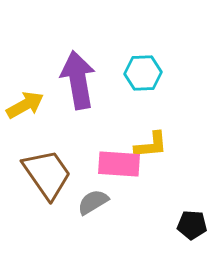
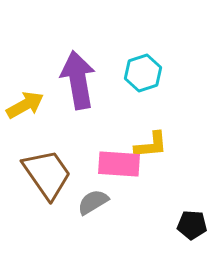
cyan hexagon: rotated 15 degrees counterclockwise
